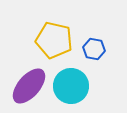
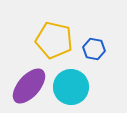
cyan circle: moved 1 px down
